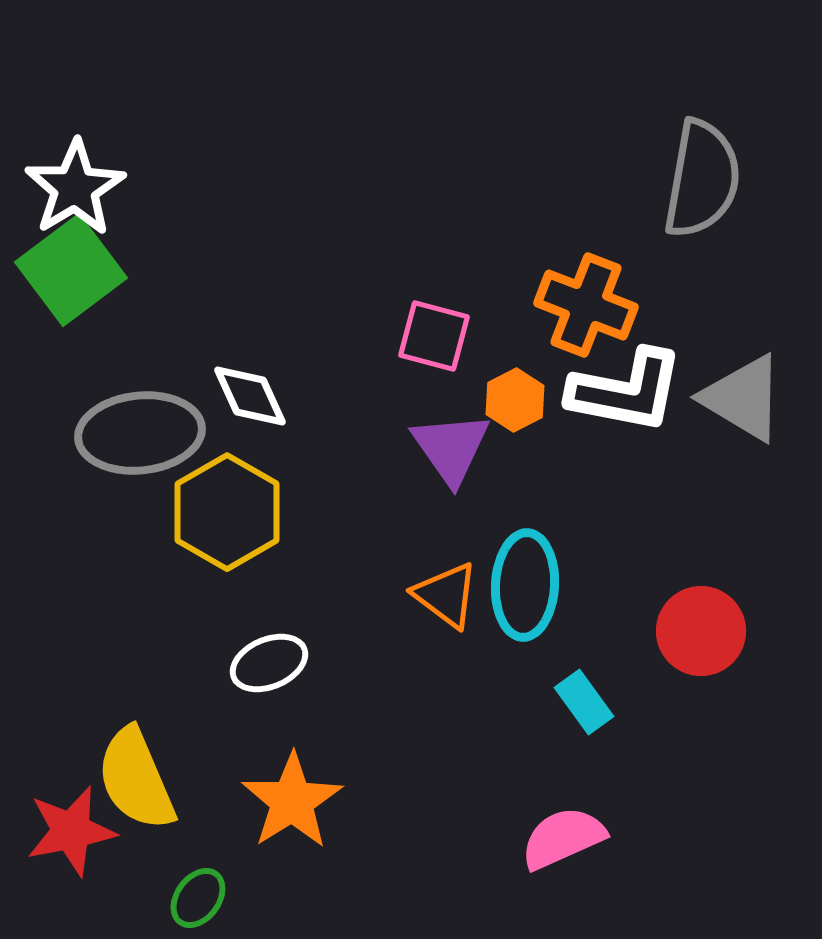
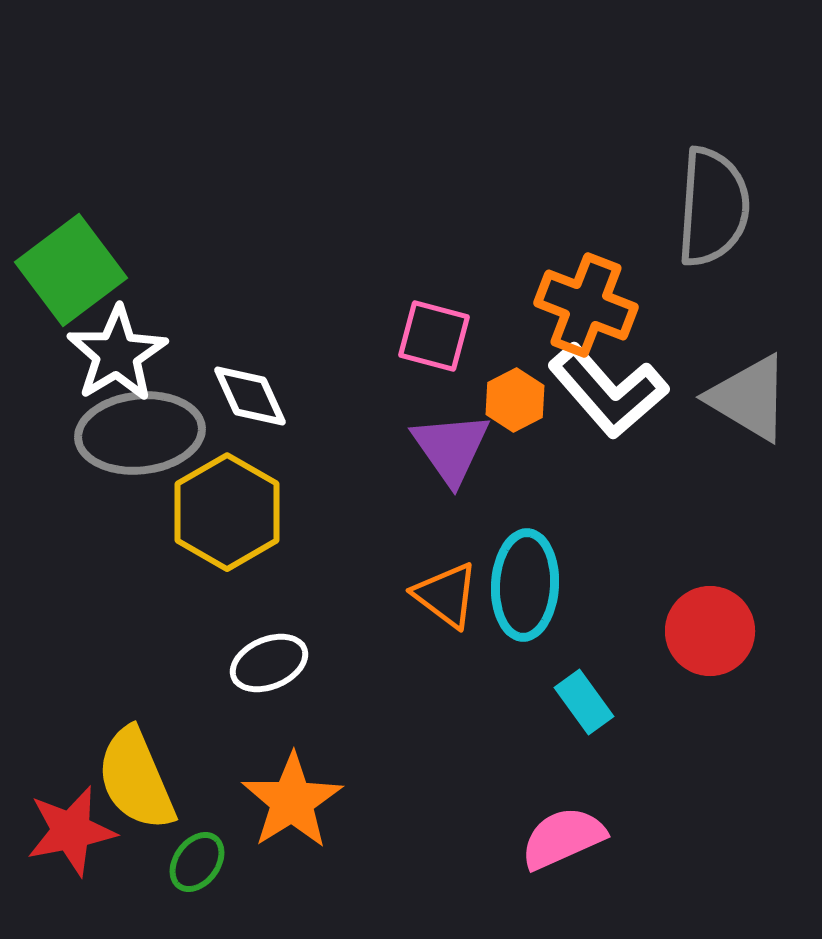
gray semicircle: moved 11 px right, 28 px down; rotated 6 degrees counterclockwise
white star: moved 42 px right, 166 px down
white L-shape: moved 18 px left; rotated 38 degrees clockwise
gray triangle: moved 6 px right
red circle: moved 9 px right
green ellipse: moved 1 px left, 36 px up
